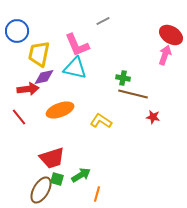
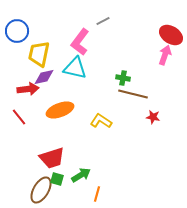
pink L-shape: moved 3 px right, 3 px up; rotated 60 degrees clockwise
